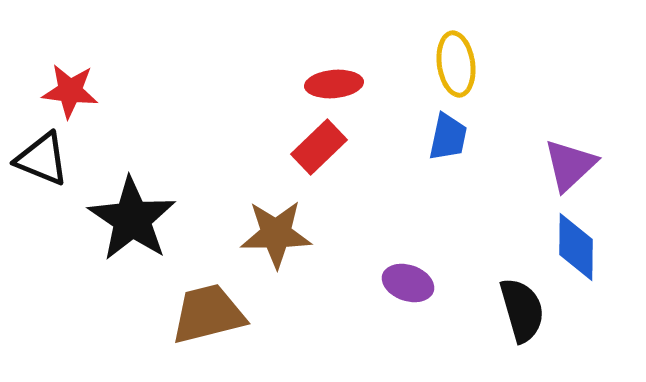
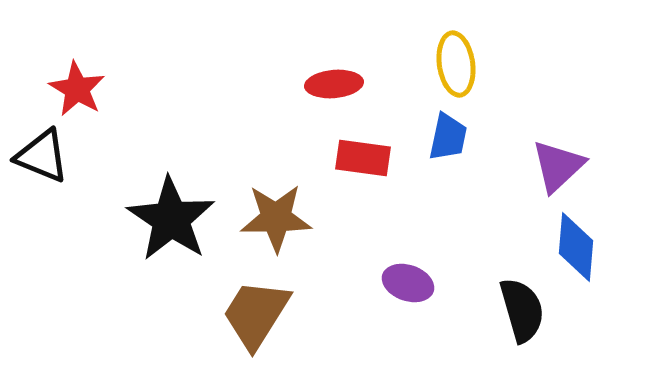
red star: moved 7 px right, 2 px up; rotated 24 degrees clockwise
red rectangle: moved 44 px right, 11 px down; rotated 52 degrees clockwise
black triangle: moved 3 px up
purple triangle: moved 12 px left, 1 px down
black star: moved 39 px right
brown star: moved 16 px up
blue diamond: rotated 4 degrees clockwise
brown trapezoid: moved 48 px right; rotated 44 degrees counterclockwise
